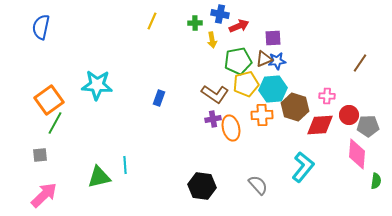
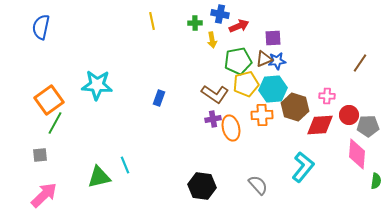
yellow line: rotated 36 degrees counterclockwise
cyan line: rotated 18 degrees counterclockwise
